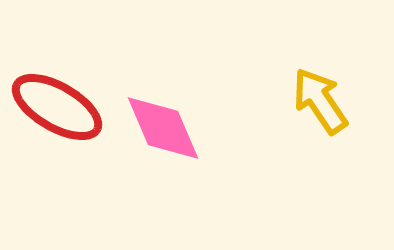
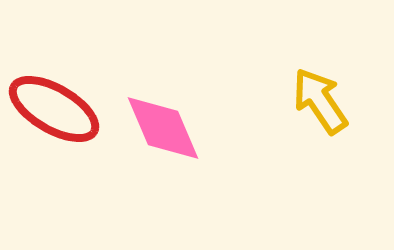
red ellipse: moved 3 px left, 2 px down
